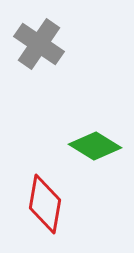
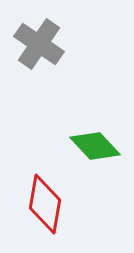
green diamond: rotated 15 degrees clockwise
